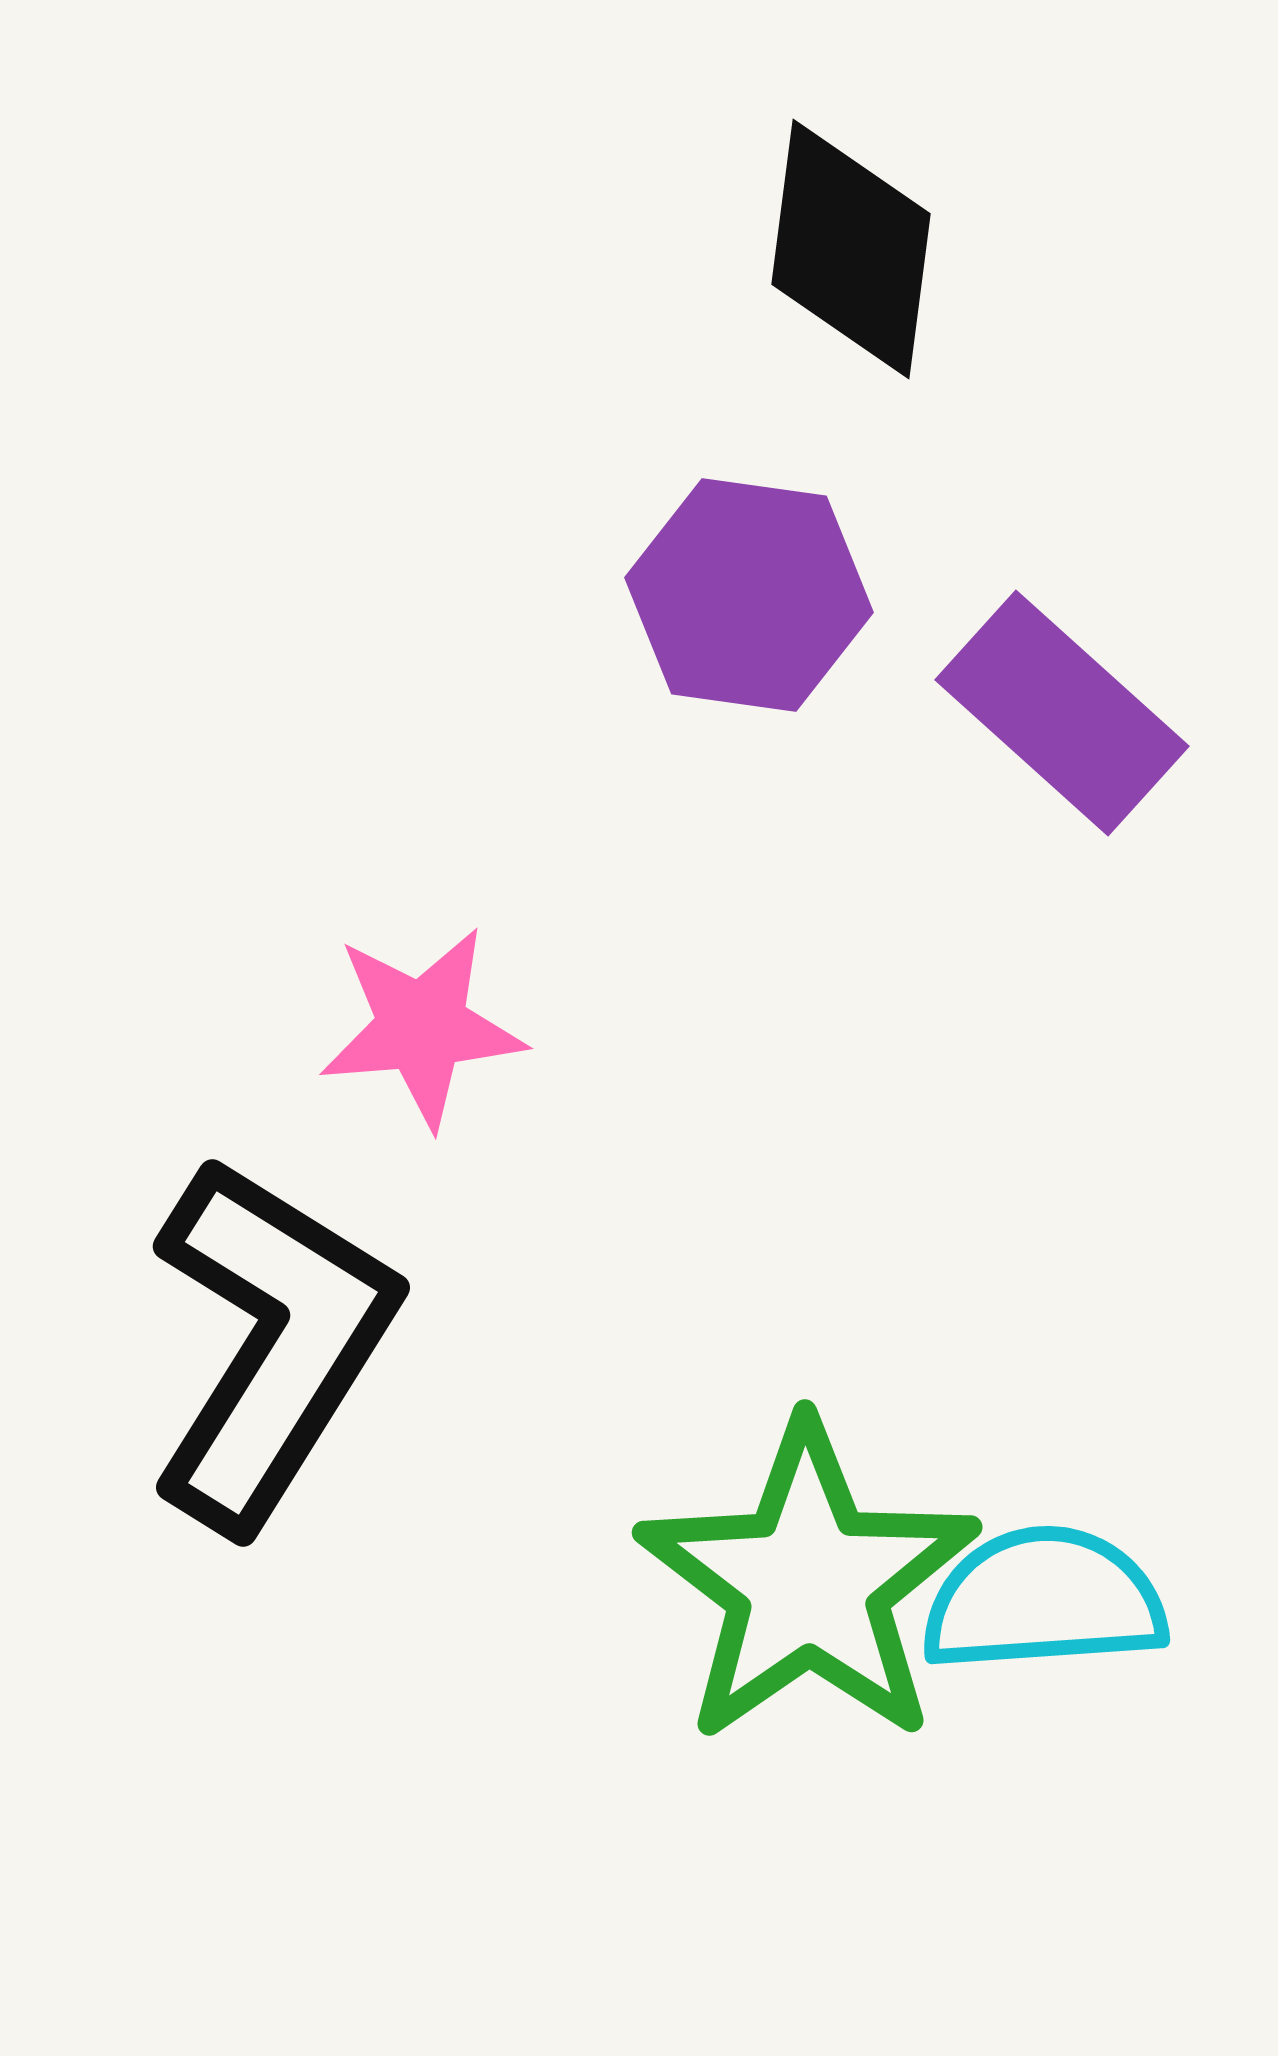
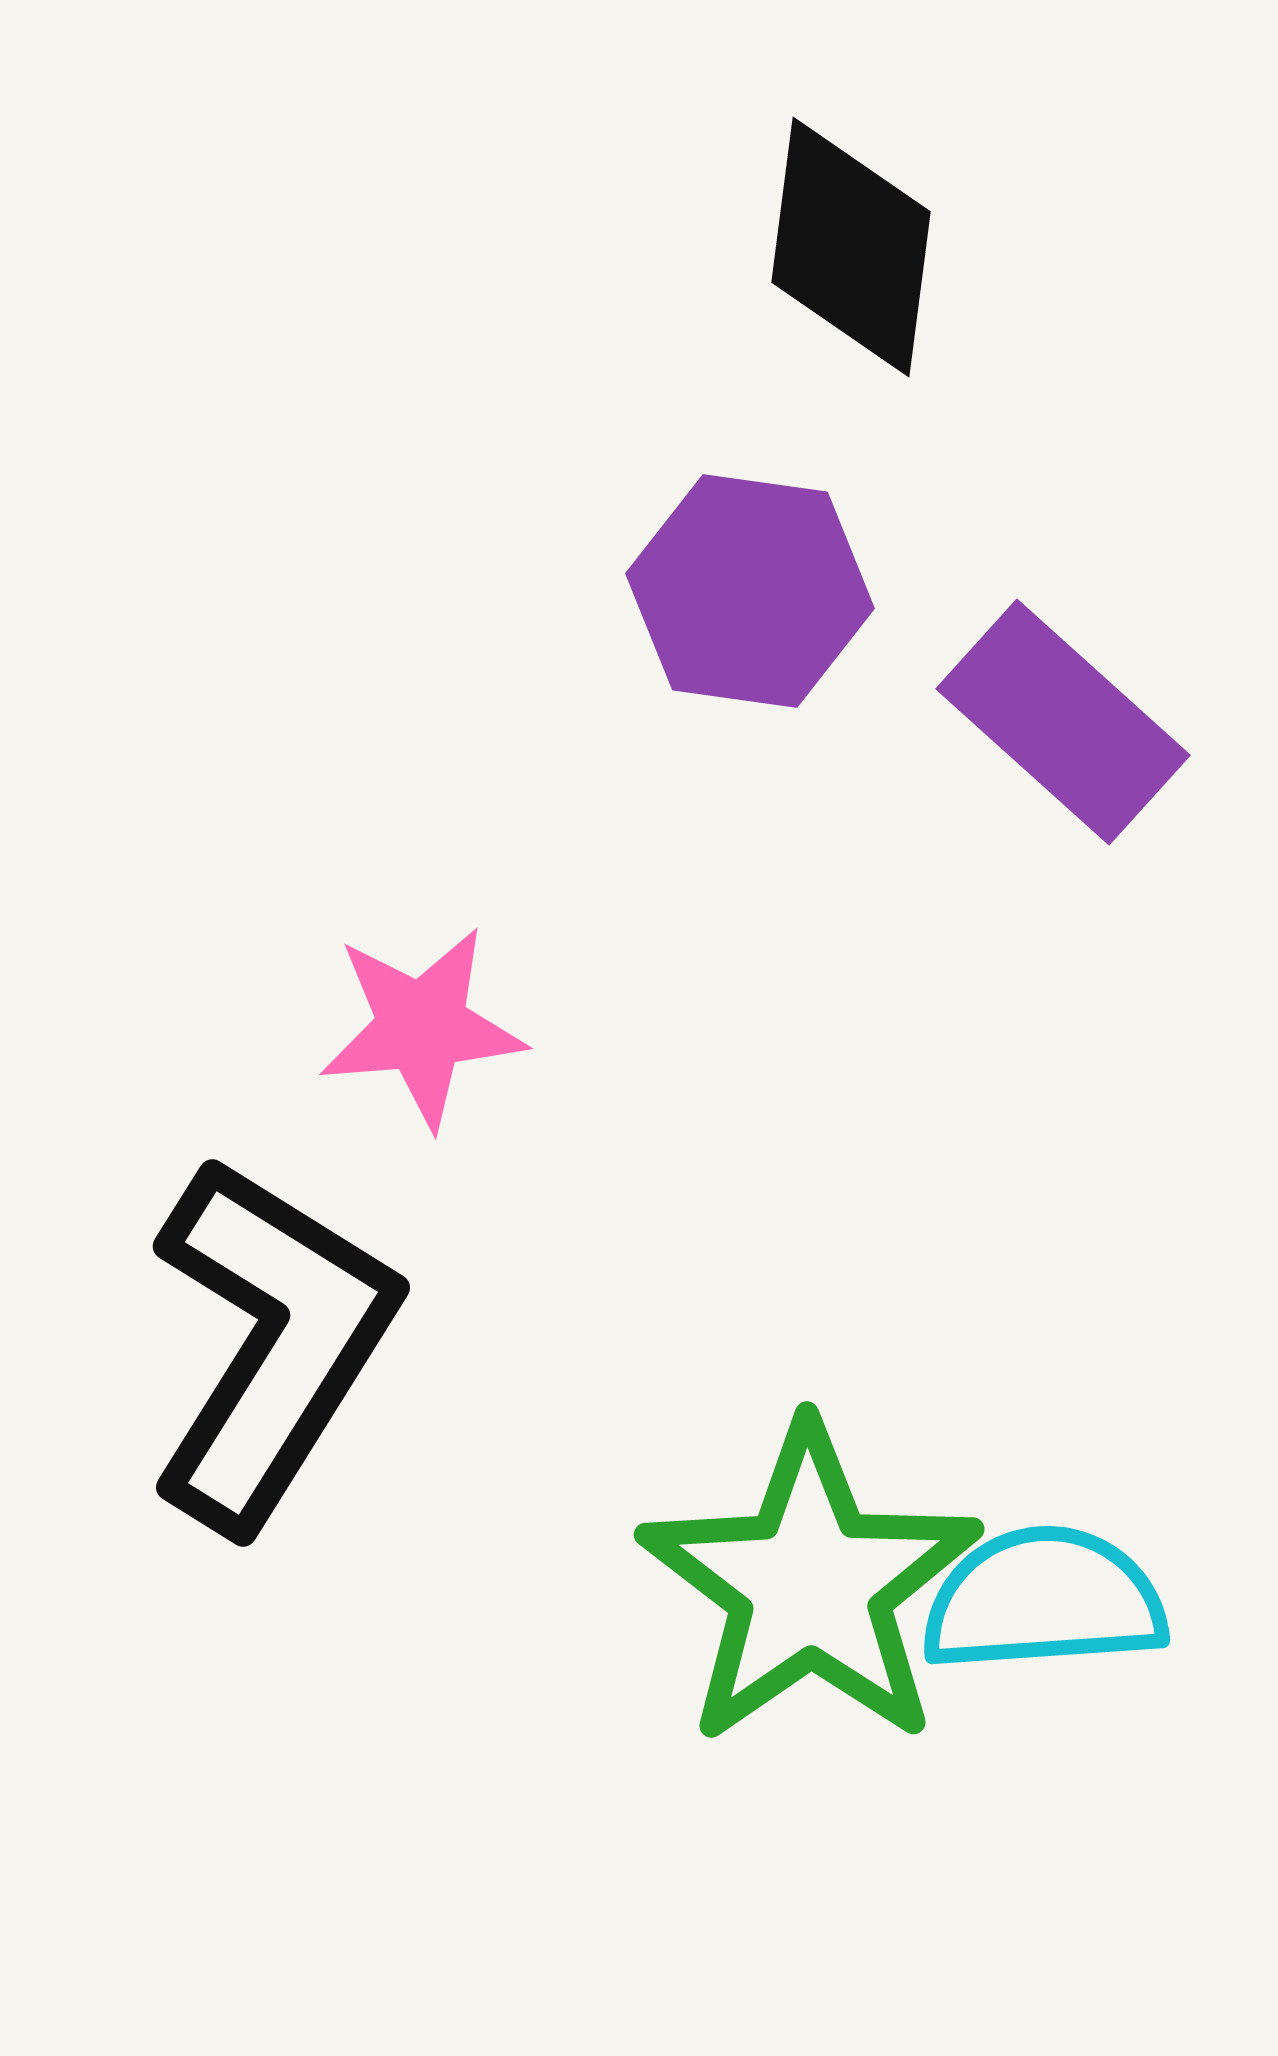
black diamond: moved 2 px up
purple hexagon: moved 1 px right, 4 px up
purple rectangle: moved 1 px right, 9 px down
green star: moved 2 px right, 2 px down
